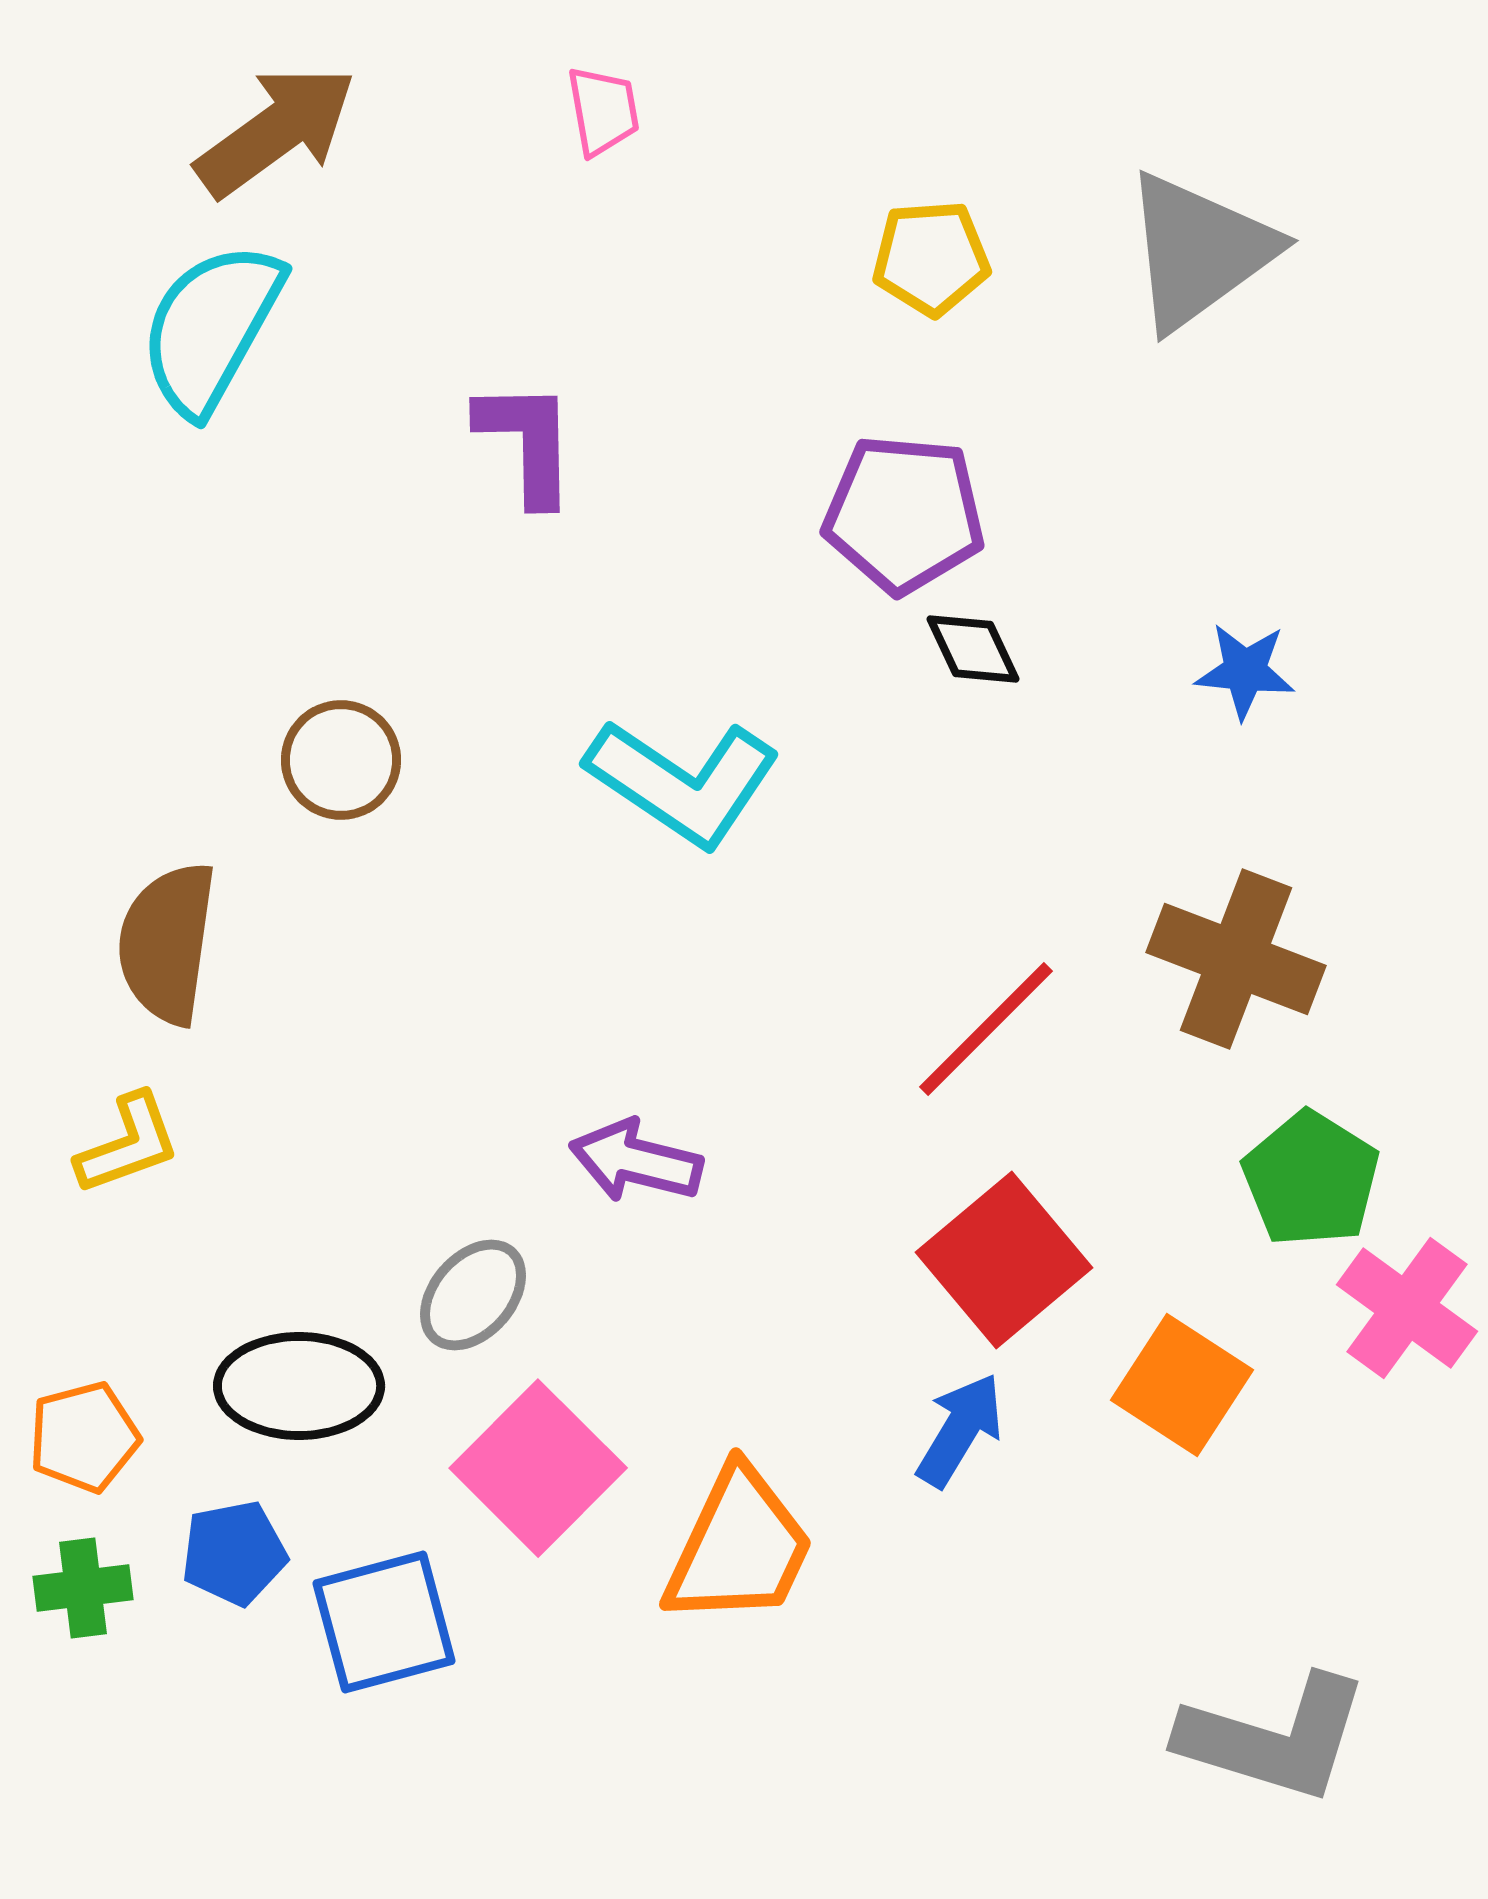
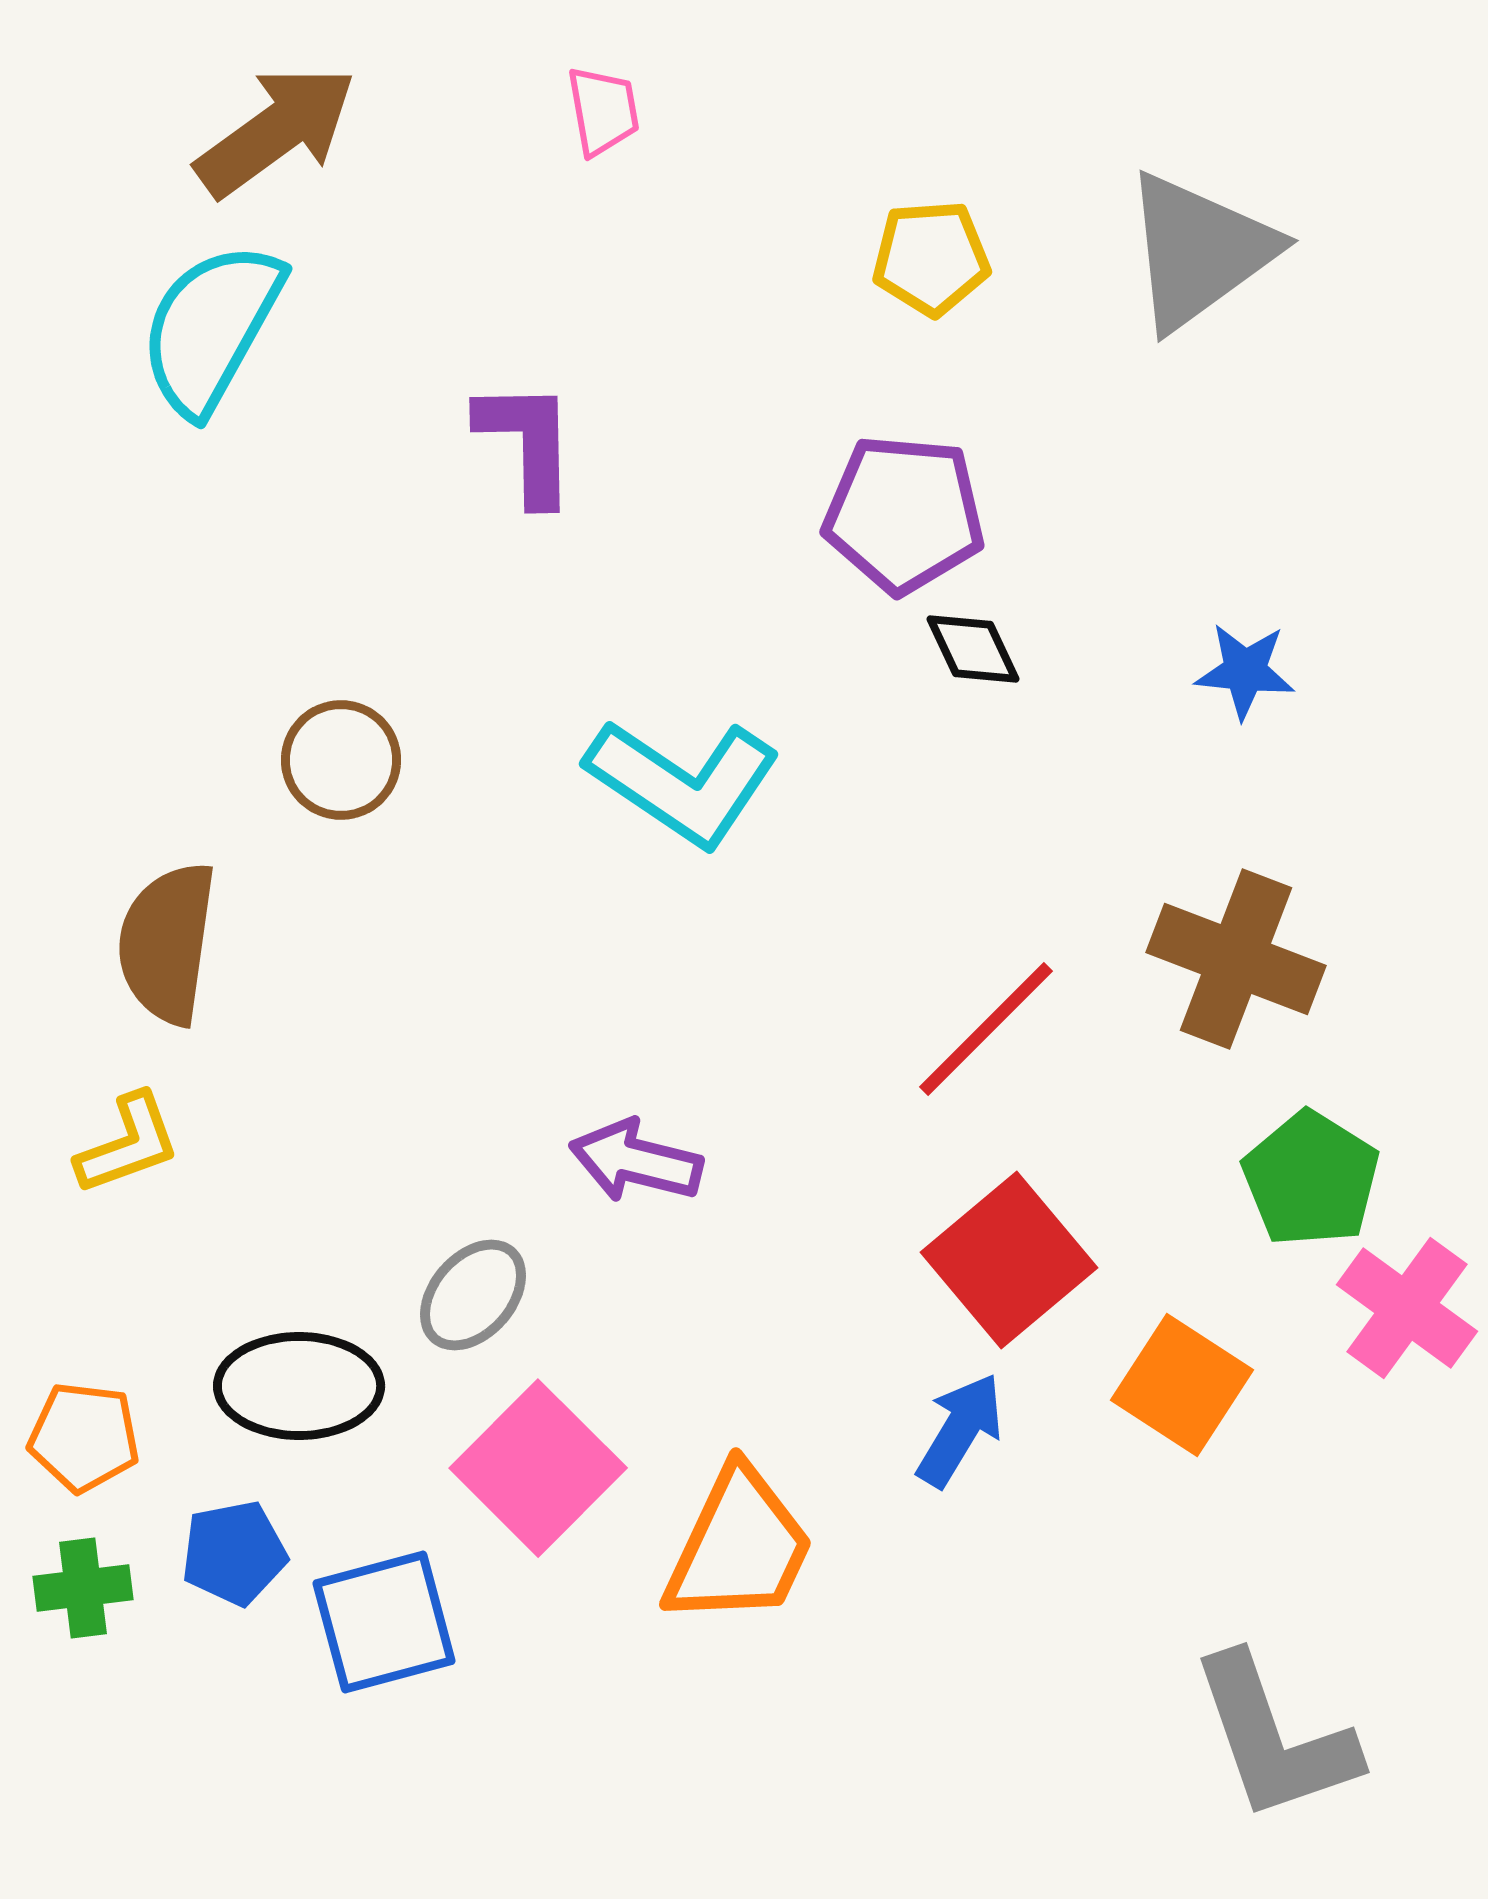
red square: moved 5 px right
orange pentagon: rotated 22 degrees clockwise
gray L-shape: rotated 54 degrees clockwise
